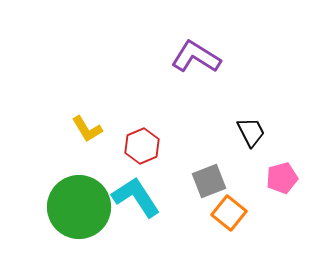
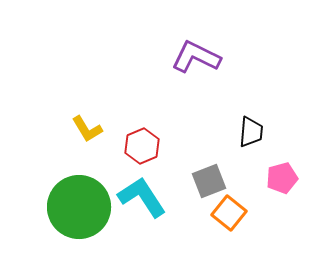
purple L-shape: rotated 6 degrees counterclockwise
black trapezoid: rotated 32 degrees clockwise
cyan L-shape: moved 6 px right
